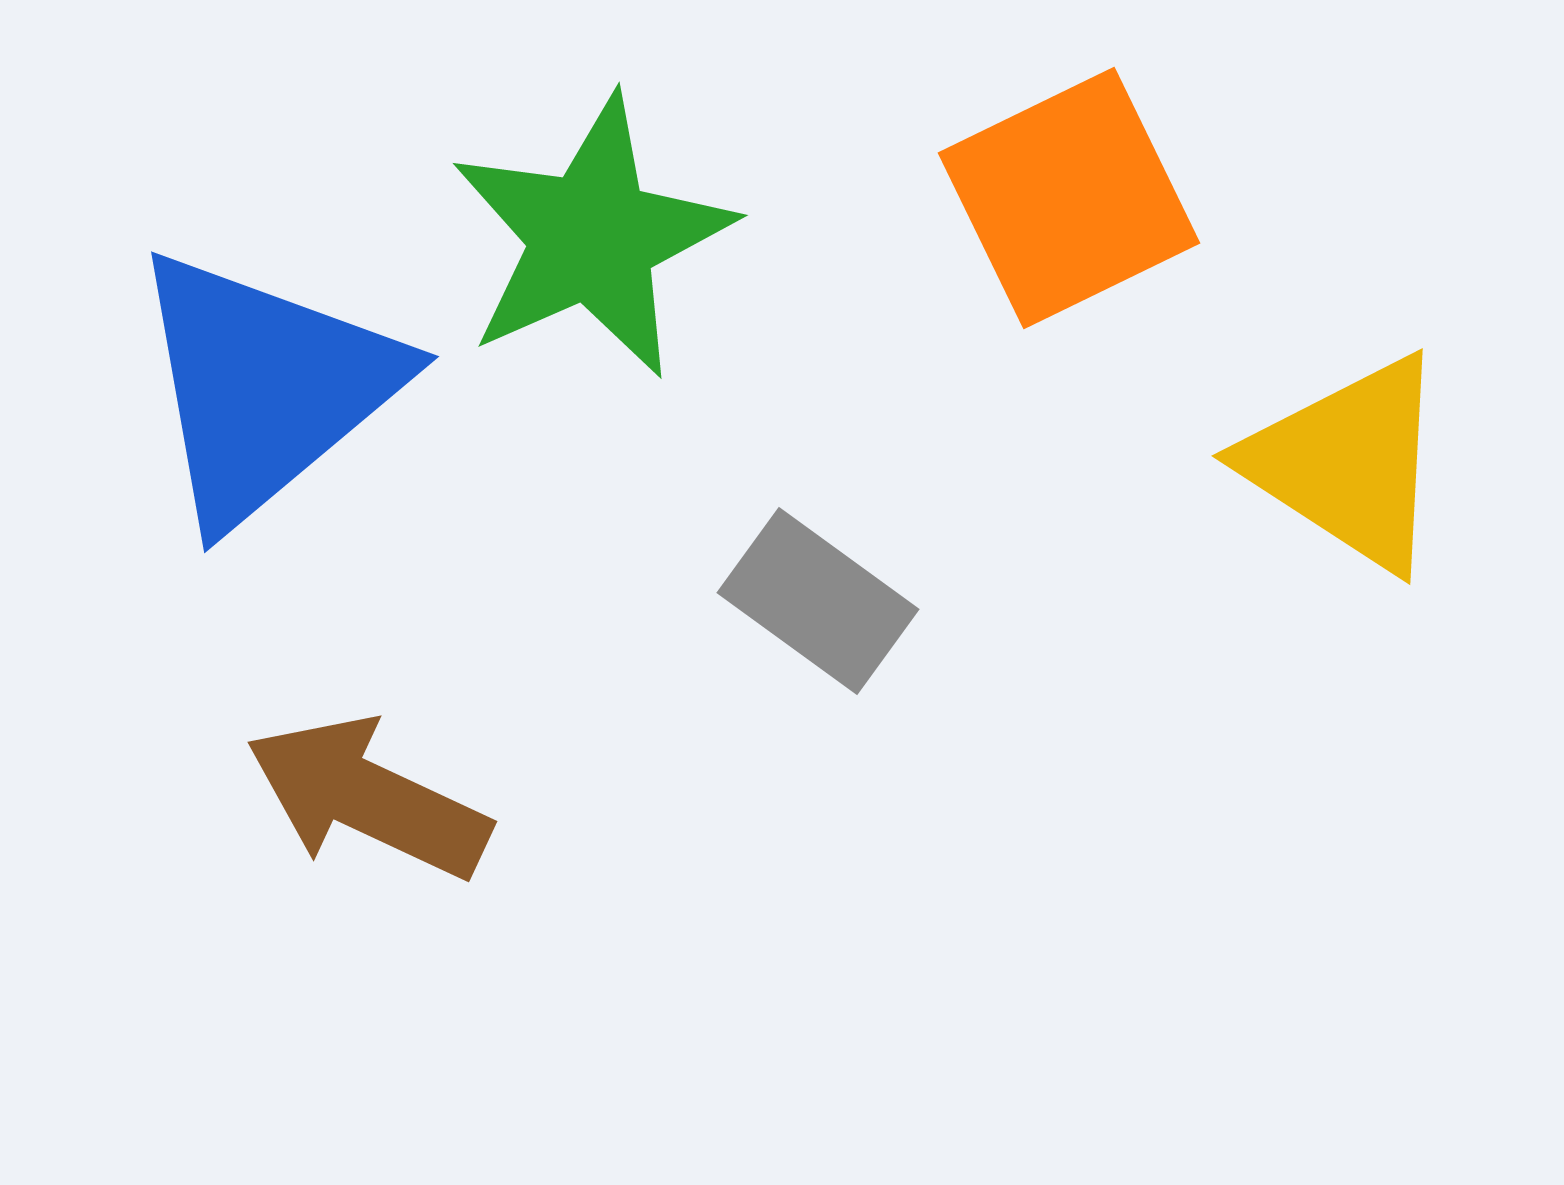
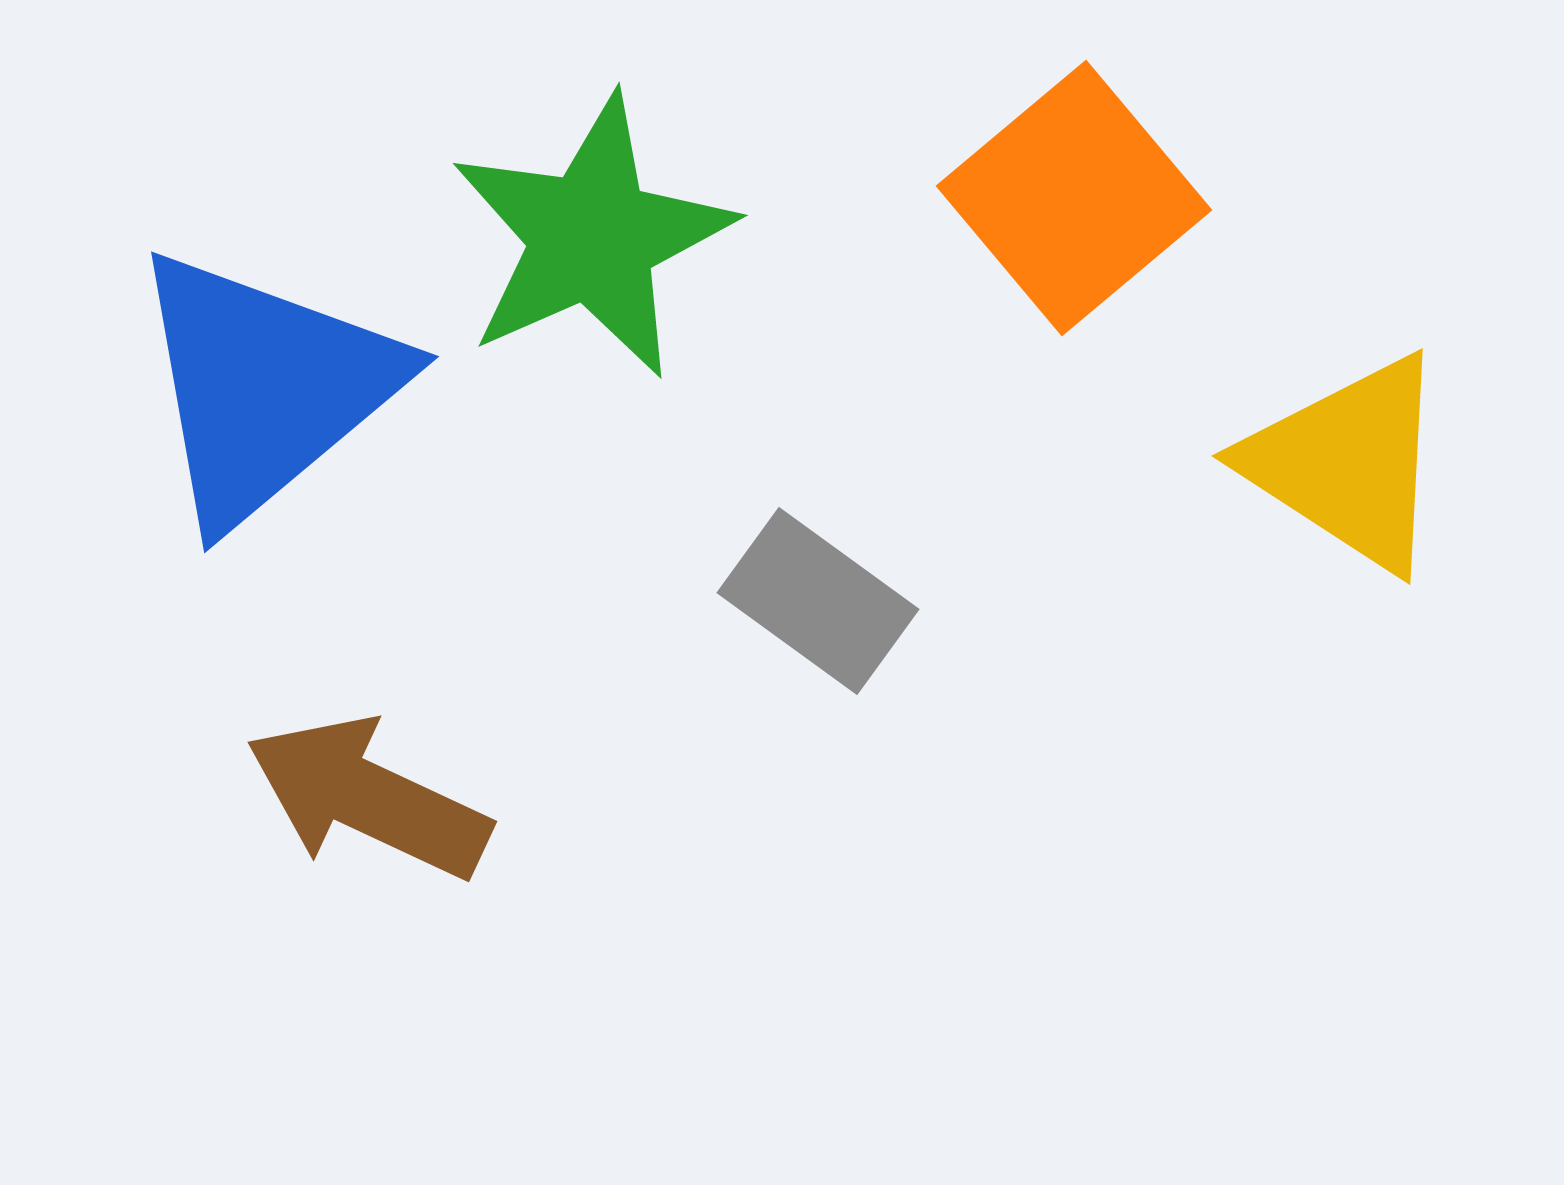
orange square: moved 5 px right; rotated 14 degrees counterclockwise
